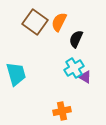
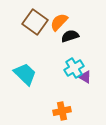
orange semicircle: rotated 18 degrees clockwise
black semicircle: moved 6 px left, 3 px up; rotated 48 degrees clockwise
cyan trapezoid: moved 9 px right; rotated 30 degrees counterclockwise
